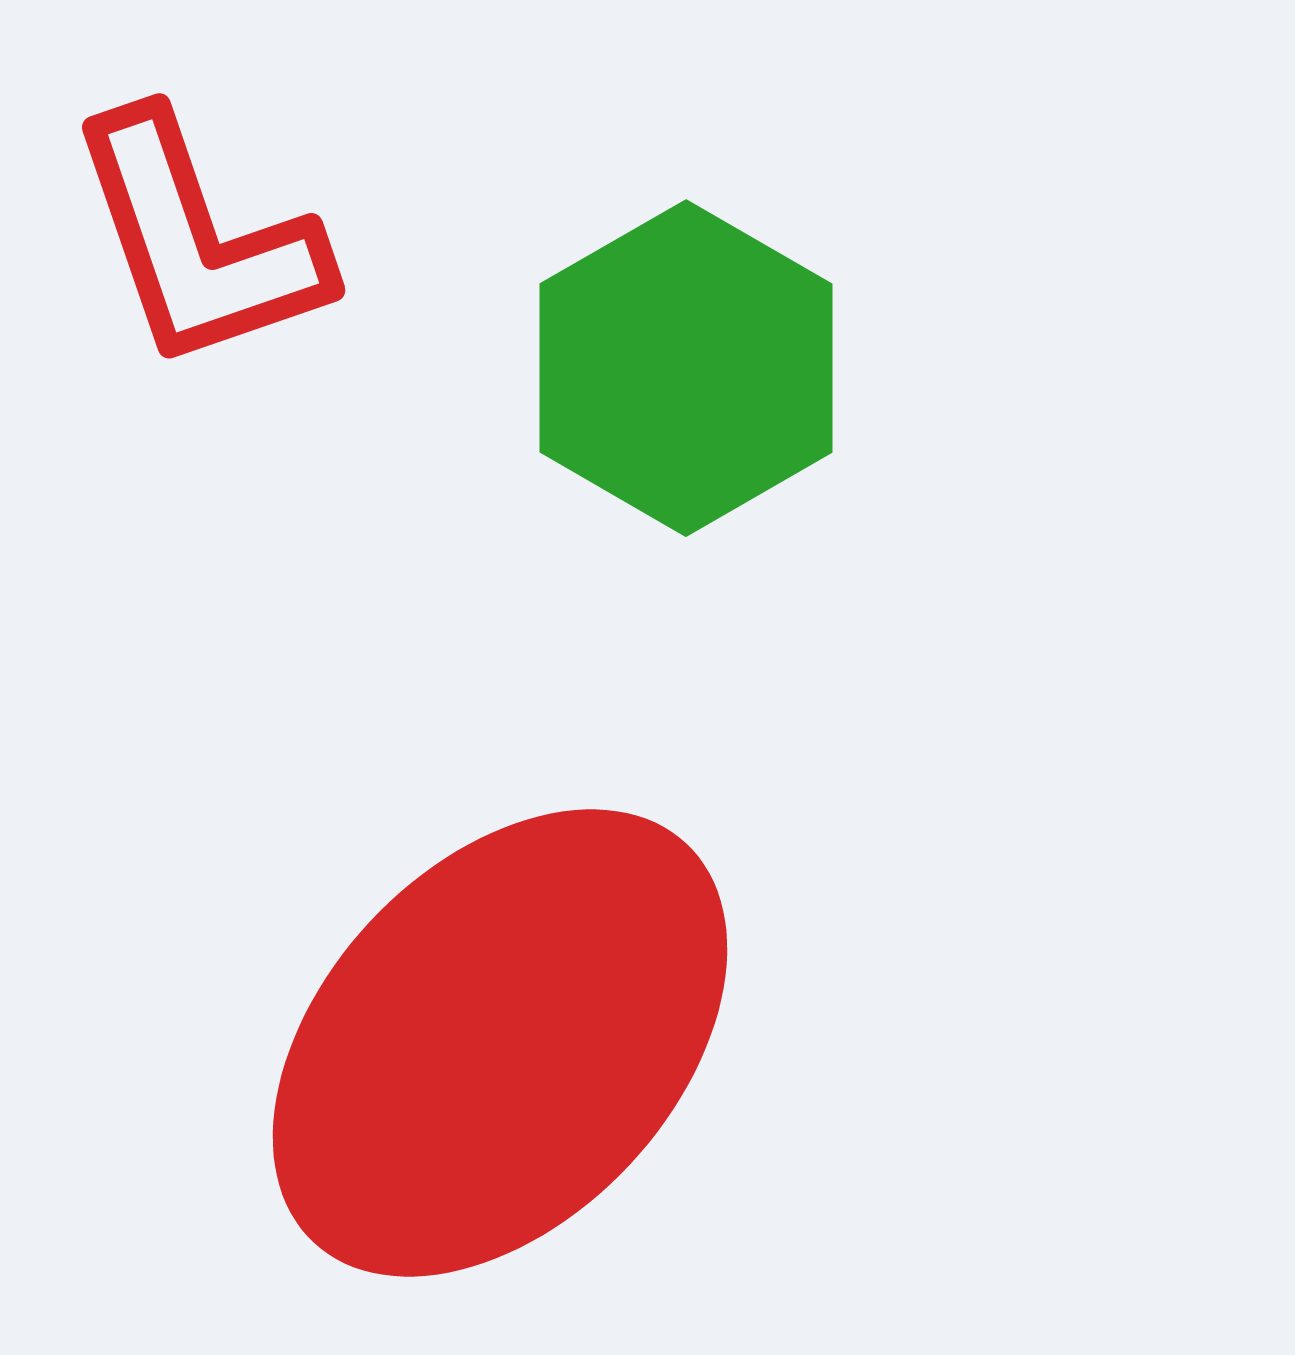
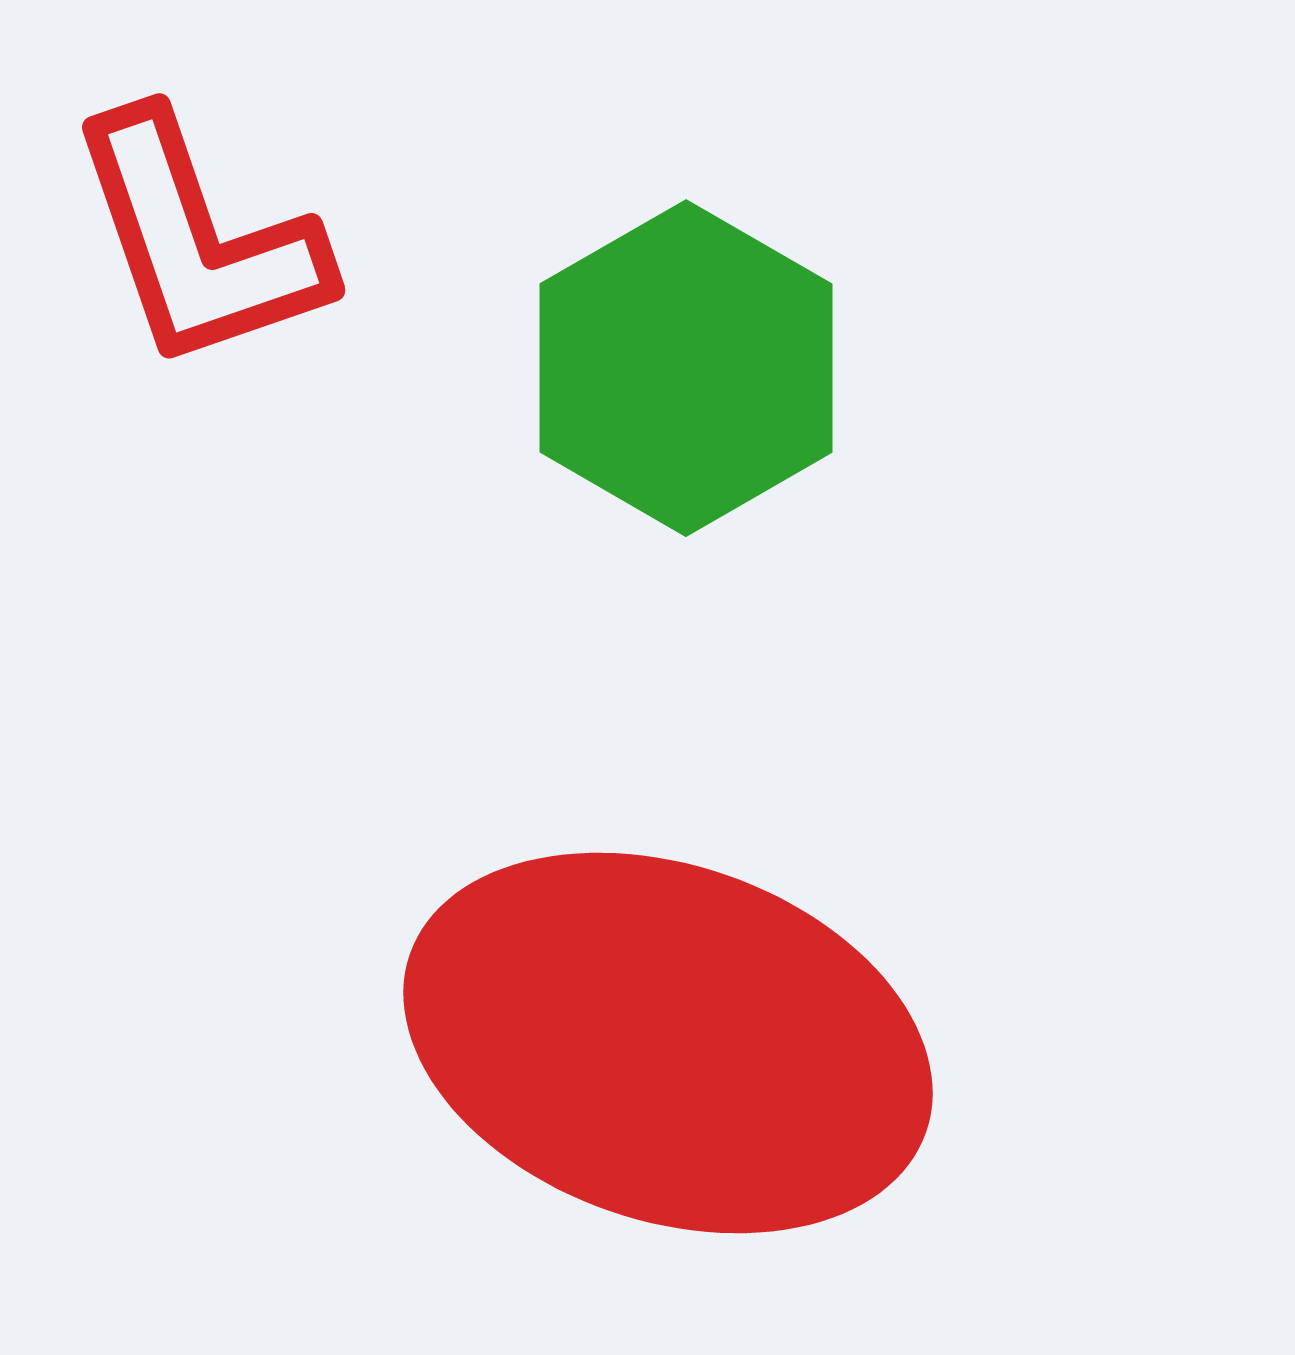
red ellipse: moved 168 px right; rotated 66 degrees clockwise
